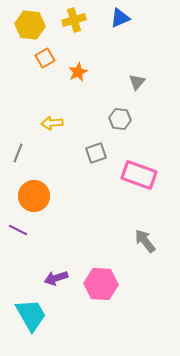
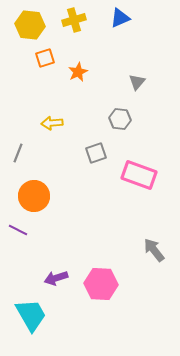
orange square: rotated 12 degrees clockwise
gray arrow: moved 9 px right, 9 px down
